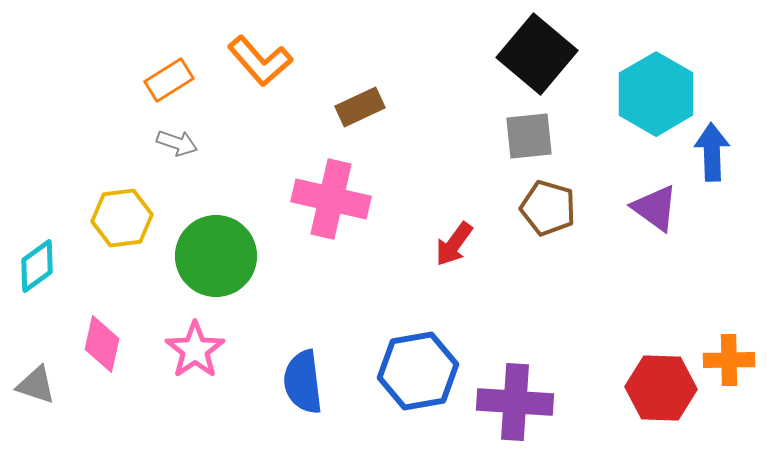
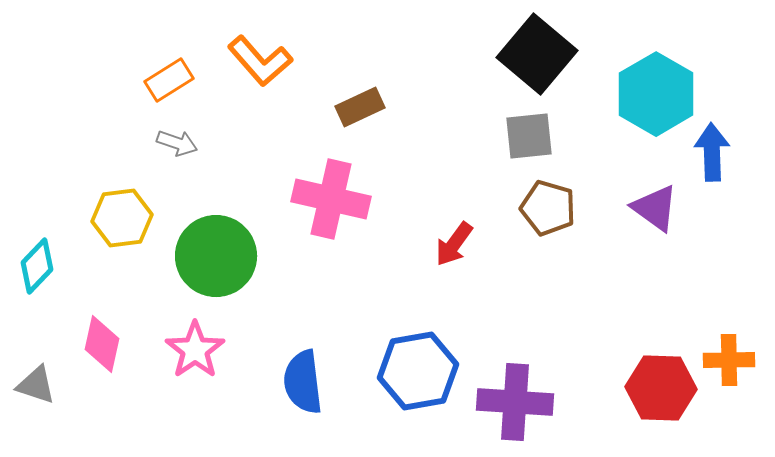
cyan diamond: rotated 10 degrees counterclockwise
